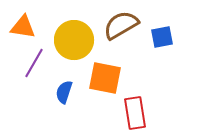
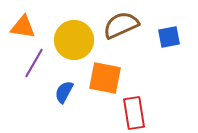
brown semicircle: rotated 6 degrees clockwise
blue square: moved 7 px right
blue semicircle: rotated 10 degrees clockwise
red rectangle: moved 1 px left
